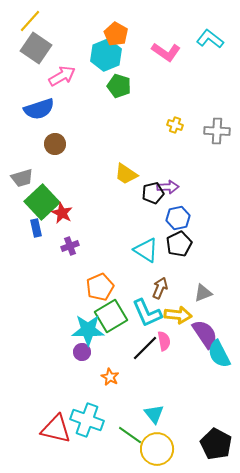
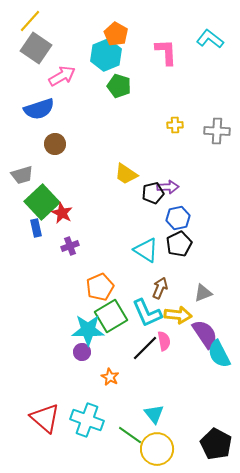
pink L-shape at (166, 52): rotated 128 degrees counterclockwise
yellow cross at (175, 125): rotated 21 degrees counterclockwise
gray trapezoid at (22, 178): moved 3 px up
red triangle at (56, 429): moved 11 px left, 11 px up; rotated 28 degrees clockwise
